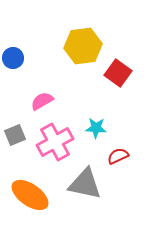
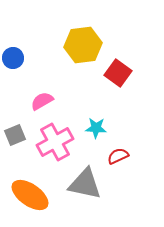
yellow hexagon: moved 1 px up
